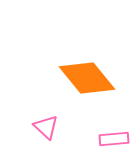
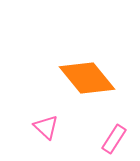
pink rectangle: rotated 52 degrees counterclockwise
